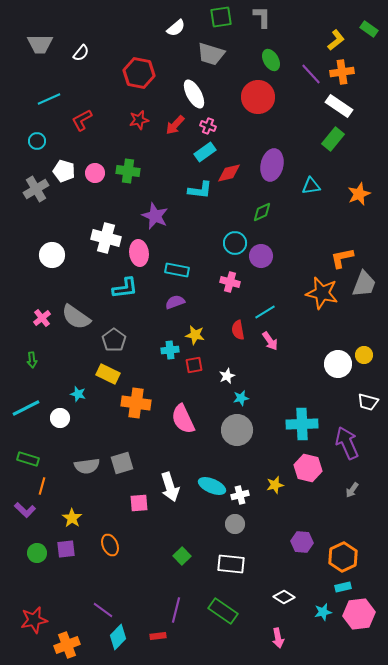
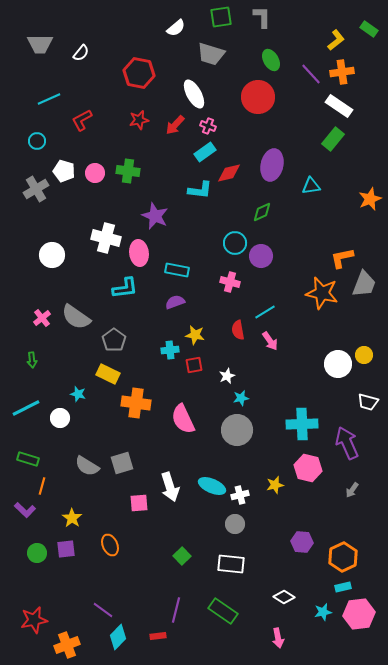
orange star at (359, 194): moved 11 px right, 5 px down
gray semicircle at (87, 466): rotated 40 degrees clockwise
